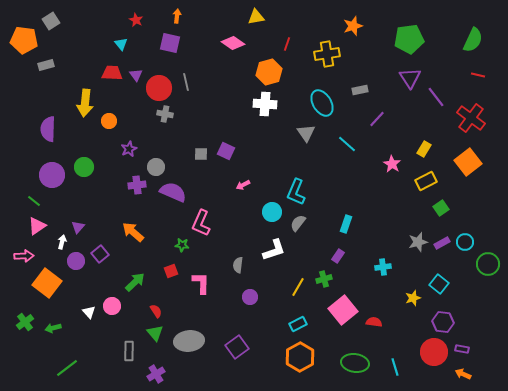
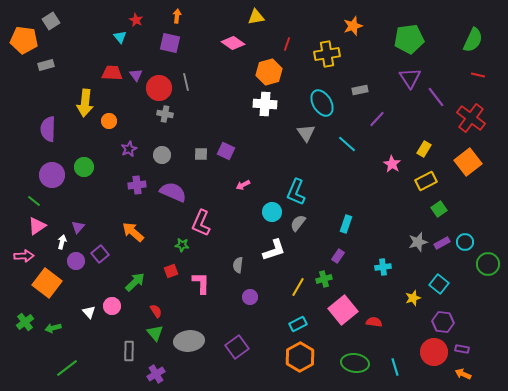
cyan triangle at (121, 44): moved 1 px left, 7 px up
gray circle at (156, 167): moved 6 px right, 12 px up
green square at (441, 208): moved 2 px left, 1 px down
